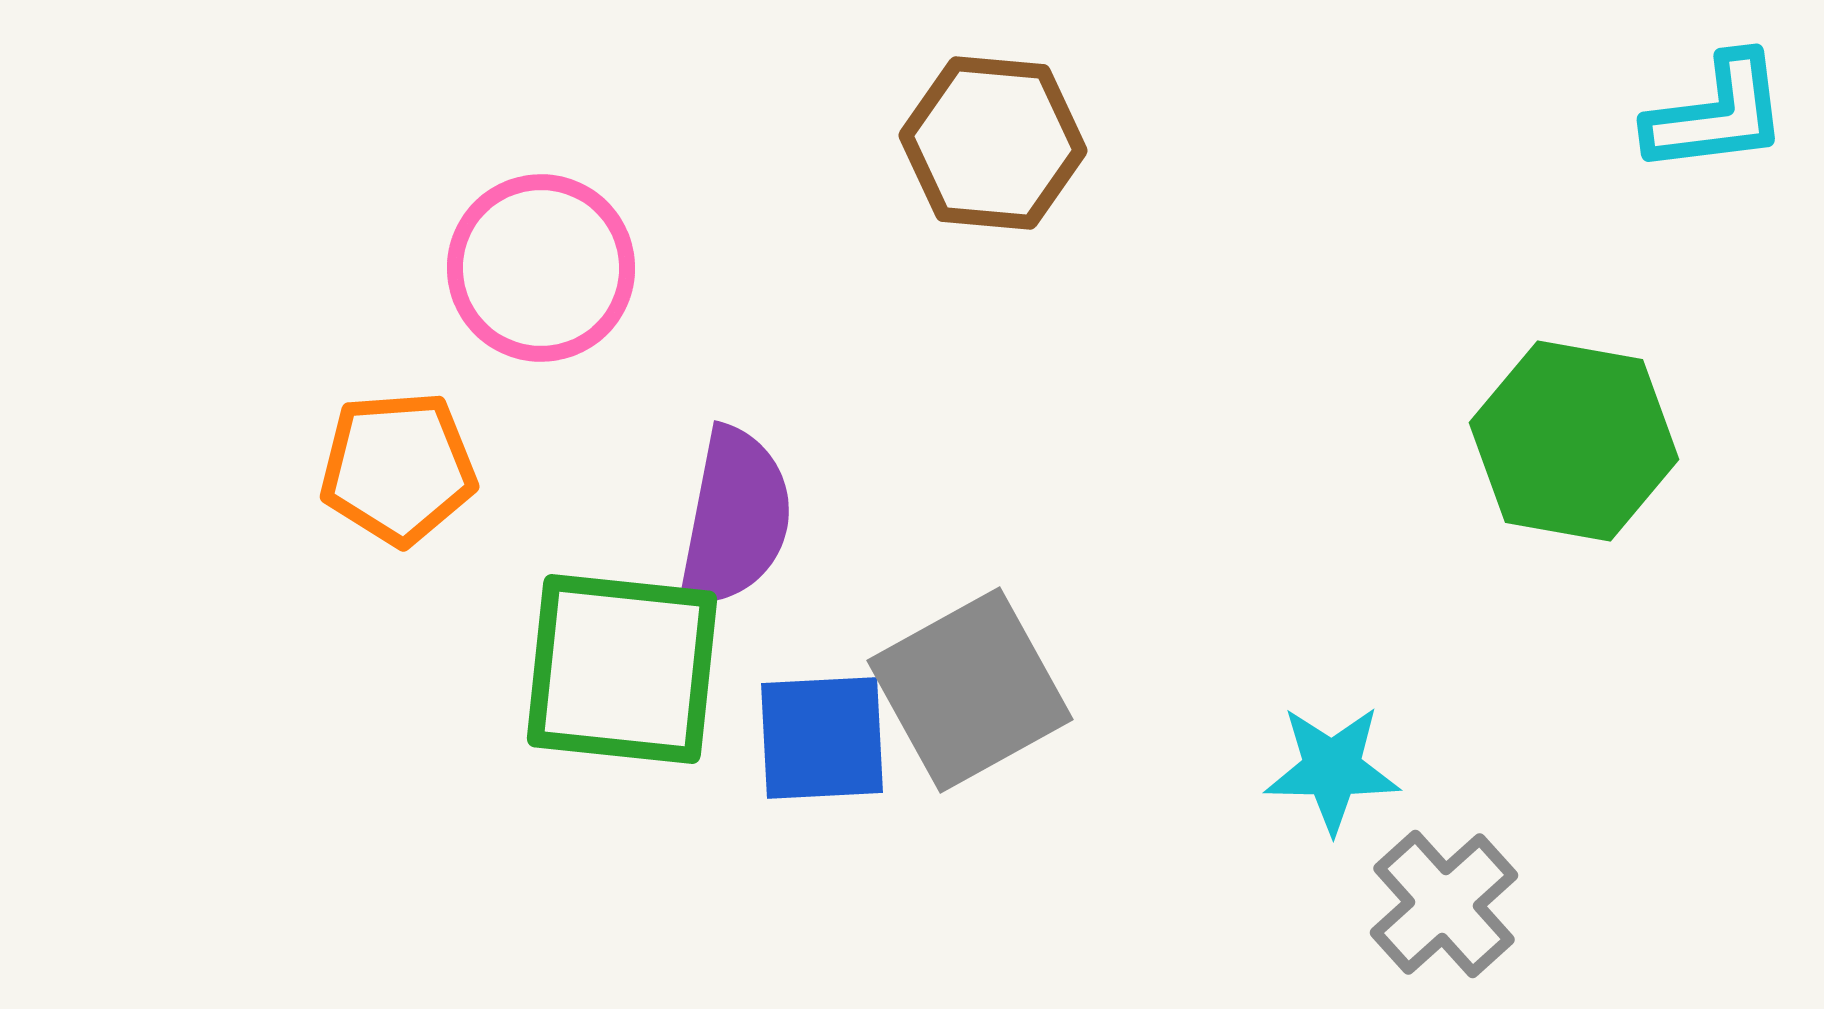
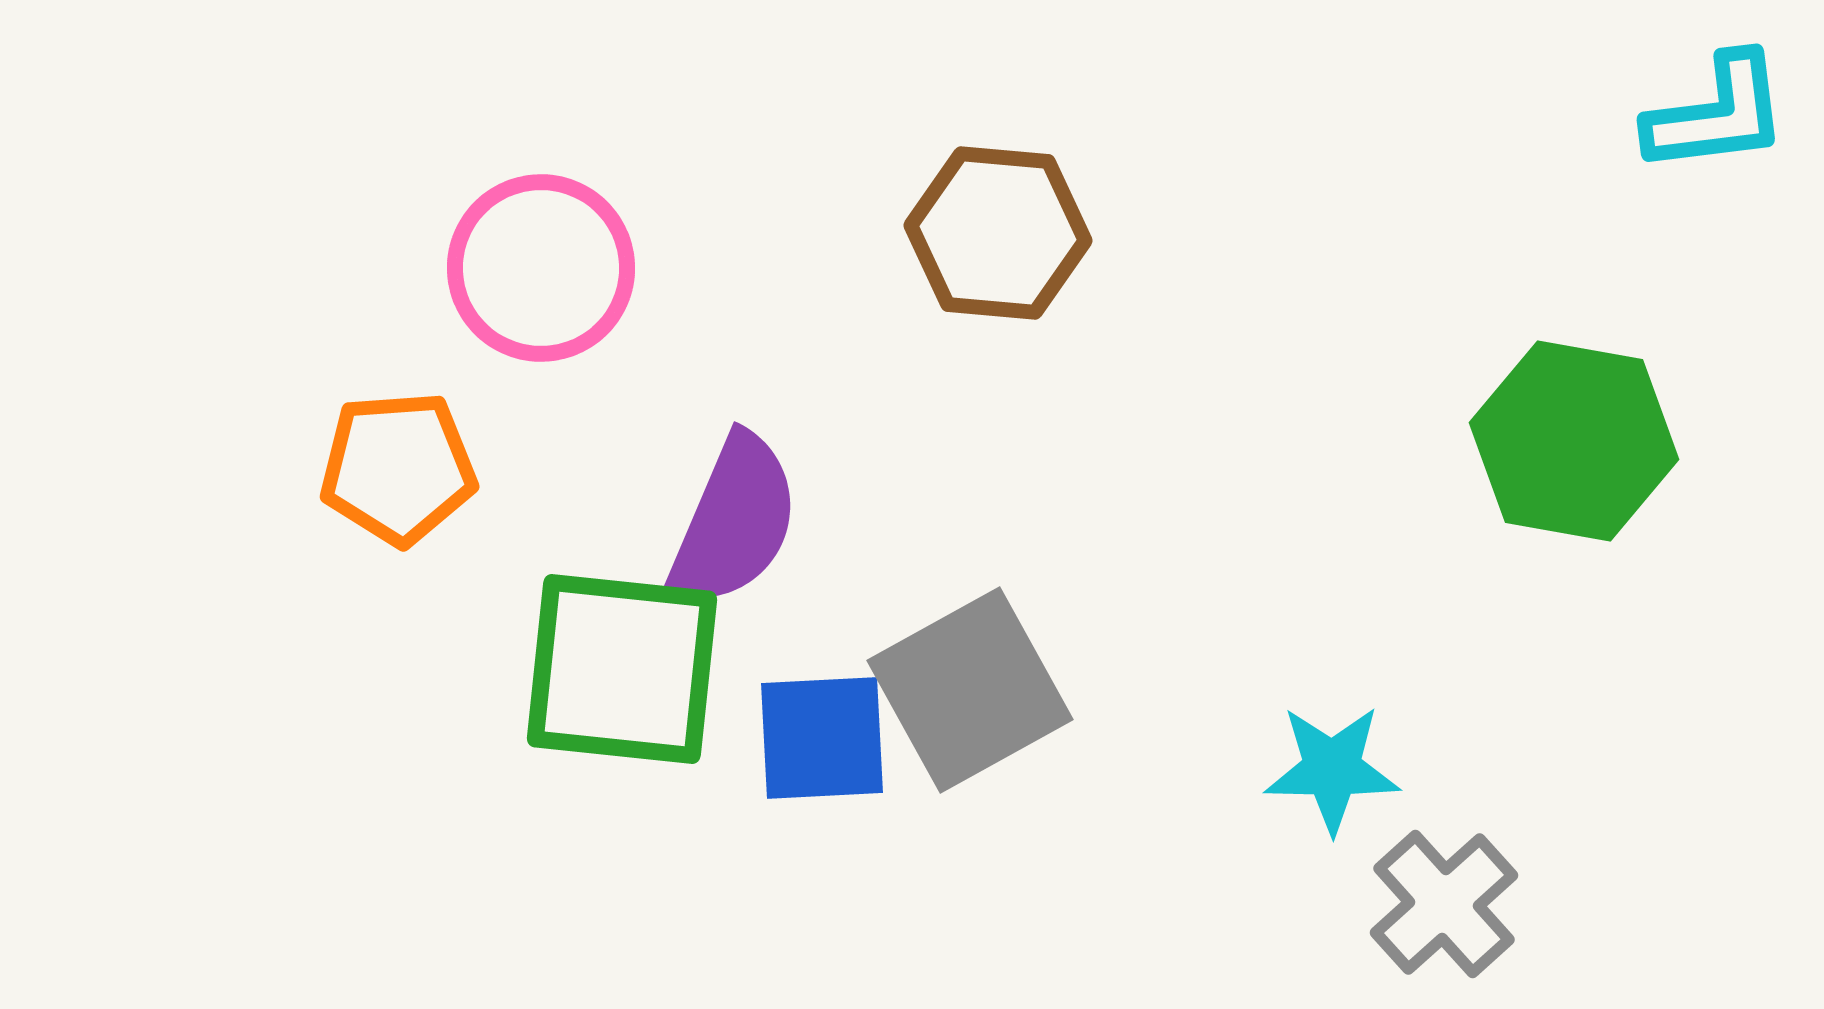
brown hexagon: moved 5 px right, 90 px down
purple semicircle: moved 1 px left, 3 px down; rotated 12 degrees clockwise
